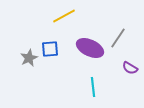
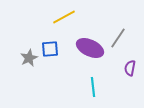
yellow line: moved 1 px down
purple semicircle: rotated 70 degrees clockwise
